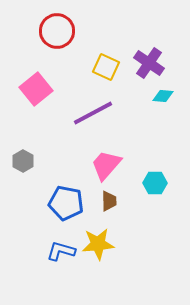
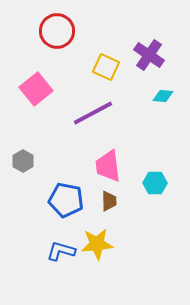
purple cross: moved 8 px up
pink trapezoid: moved 2 px right, 1 px down; rotated 48 degrees counterclockwise
blue pentagon: moved 3 px up
yellow star: moved 1 px left
